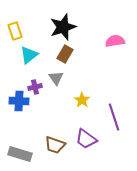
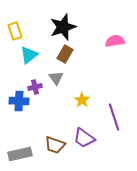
purple trapezoid: moved 2 px left, 1 px up
gray rectangle: rotated 30 degrees counterclockwise
